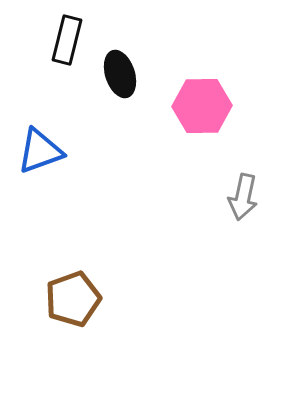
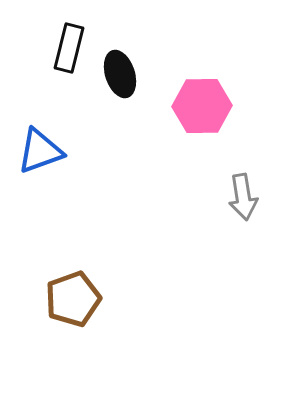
black rectangle: moved 2 px right, 8 px down
gray arrow: rotated 21 degrees counterclockwise
